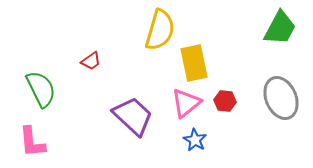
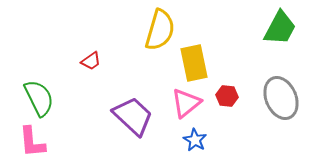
green semicircle: moved 2 px left, 9 px down
red hexagon: moved 2 px right, 5 px up
